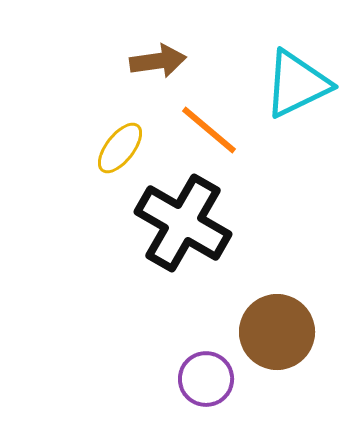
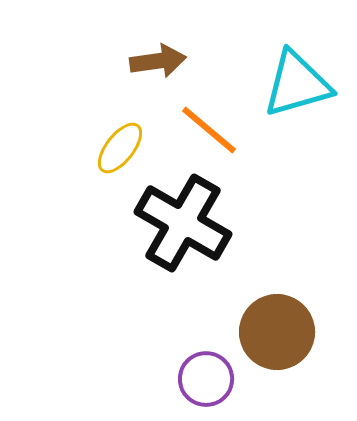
cyan triangle: rotated 10 degrees clockwise
